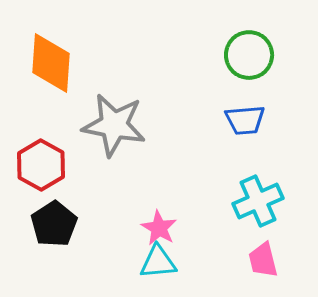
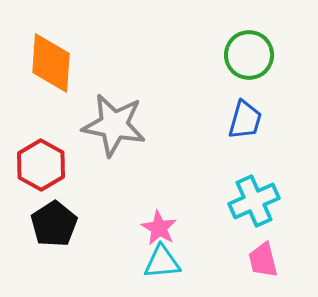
blue trapezoid: rotated 69 degrees counterclockwise
cyan cross: moved 4 px left
cyan triangle: moved 4 px right
